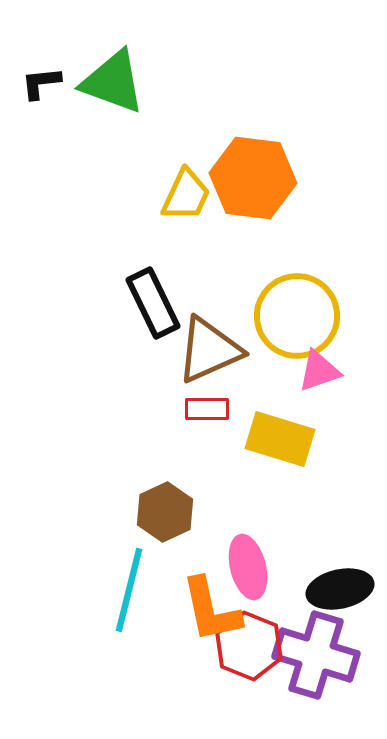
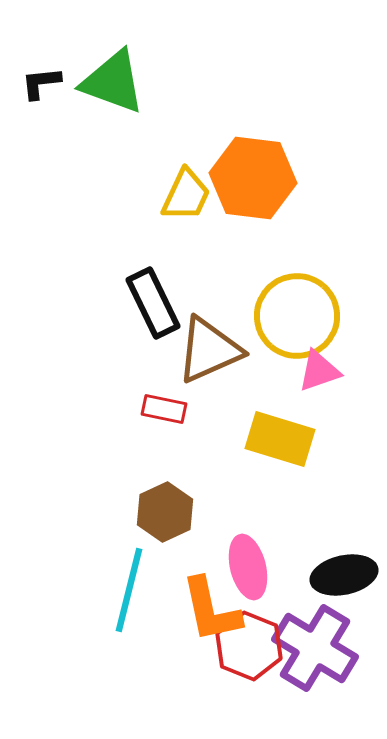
red rectangle: moved 43 px left; rotated 12 degrees clockwise
black ellipse: moved 4 px right, 14 px up
purple cross: moved 1 px left, 7 px up; rotated 14 degrees clockwise
